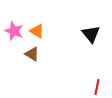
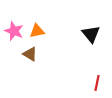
orange triangle: rotated 42 degrees counterclockwise
brown triangle: moved 2 px left
red line: moved 4 px up
